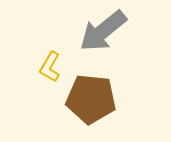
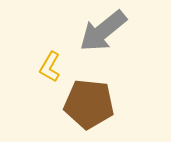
brown pentagon: moved 2 px left, 5 px down
